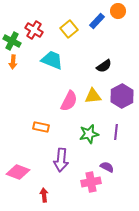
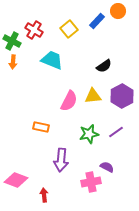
purple line: rotated 49 degrees clockwise
pink diamond: moved 2 px left, 8 px down
